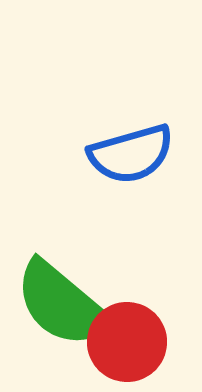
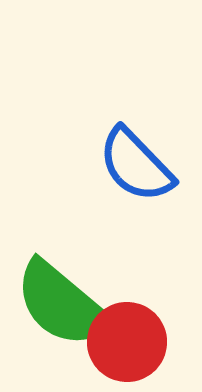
blue semicircle: moved 5 px right, 11 px down; rotated 62 degrees clockwise
